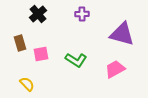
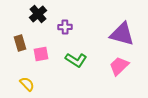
purple cross: moved 17 px left, 13 px down
pink trapezoid: moved 4 px right, 3 px up; rotated 15 degrees counterclockwise
